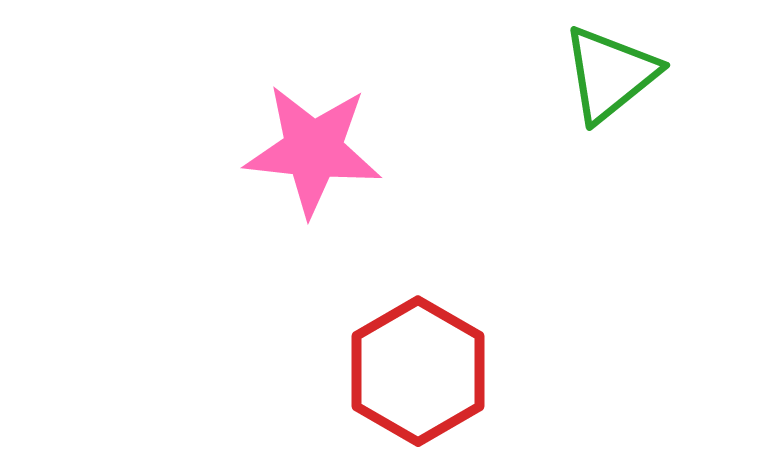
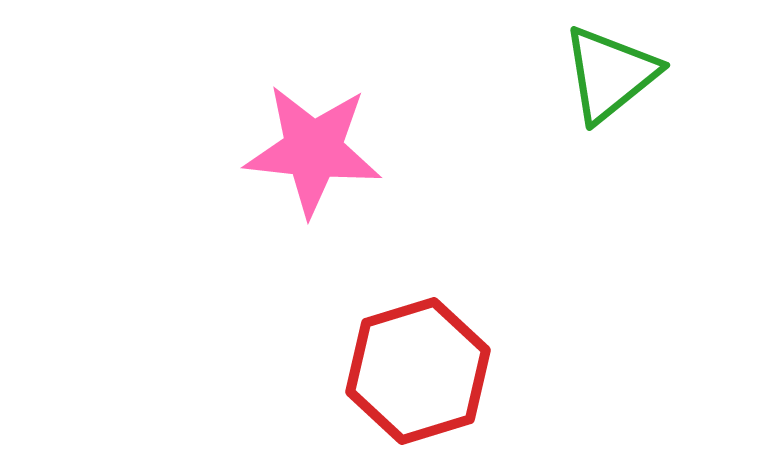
red hexagon: rotated 13 degrees clockwise
